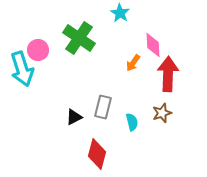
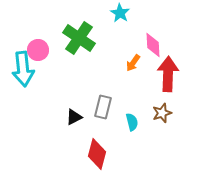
cyan arrow: moved 1 px right; rotated 12 degrees clockwise
